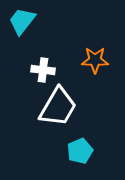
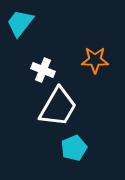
cyan trapezoid: moved 2 px left, 2 px down
white cross: rotated 15 degrees clockwise
cyan pentagon: moved 6 px left, 3 px up
